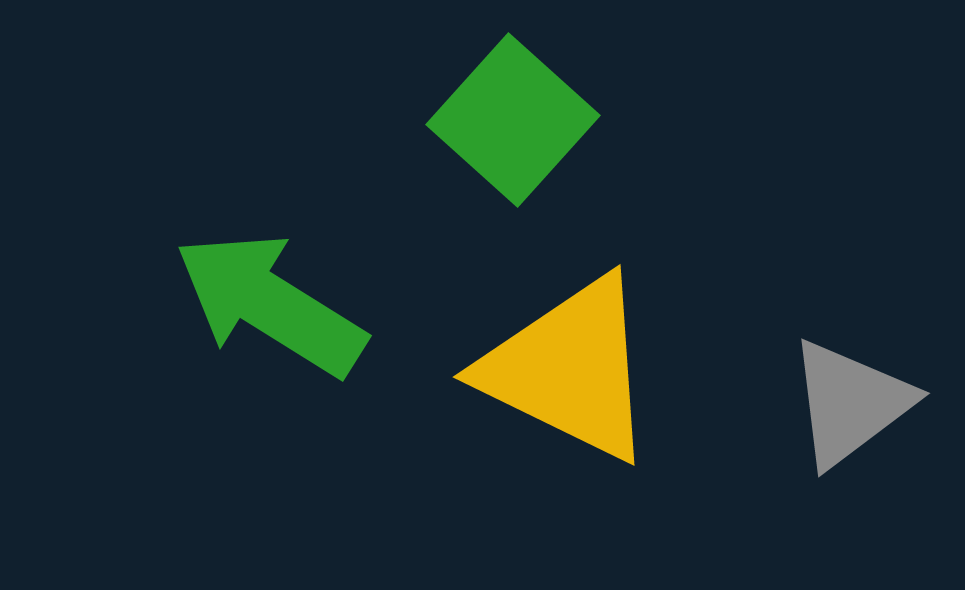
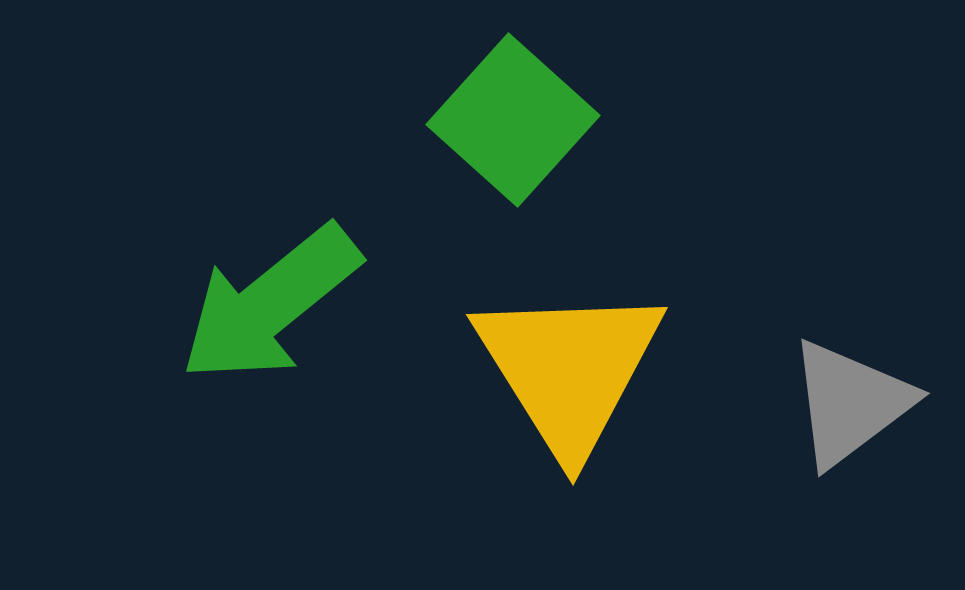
green arrow: rotated 71 degrees counterclockwise
yellow triangle: rotated 32 degrees clockwise
